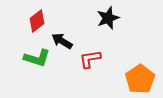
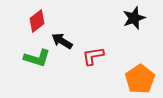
black star: moved 26 px right
red L-shape: moved 3 px right, 3 px up
